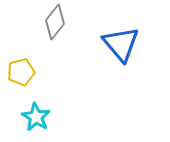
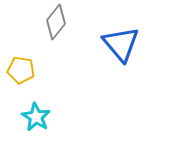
gray diamond: moved 1 px right
yellow pentagon: moved 2 px up; rotated 24 degrees clockwise
